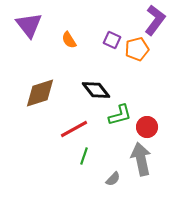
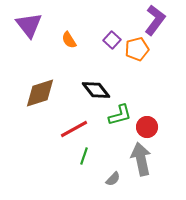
purple square: rotated 18 degrees clockwise
